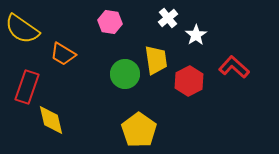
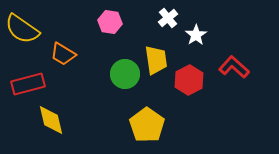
red hexagon: moved 1 px up
red rectangle: moved 1 px right, 3 px up; rotated 56 degrees clockwise
yellow pentagon: moved 8 px right, 5 px up
